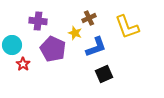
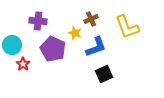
brown cross: moved 2 px right, 1 px down
